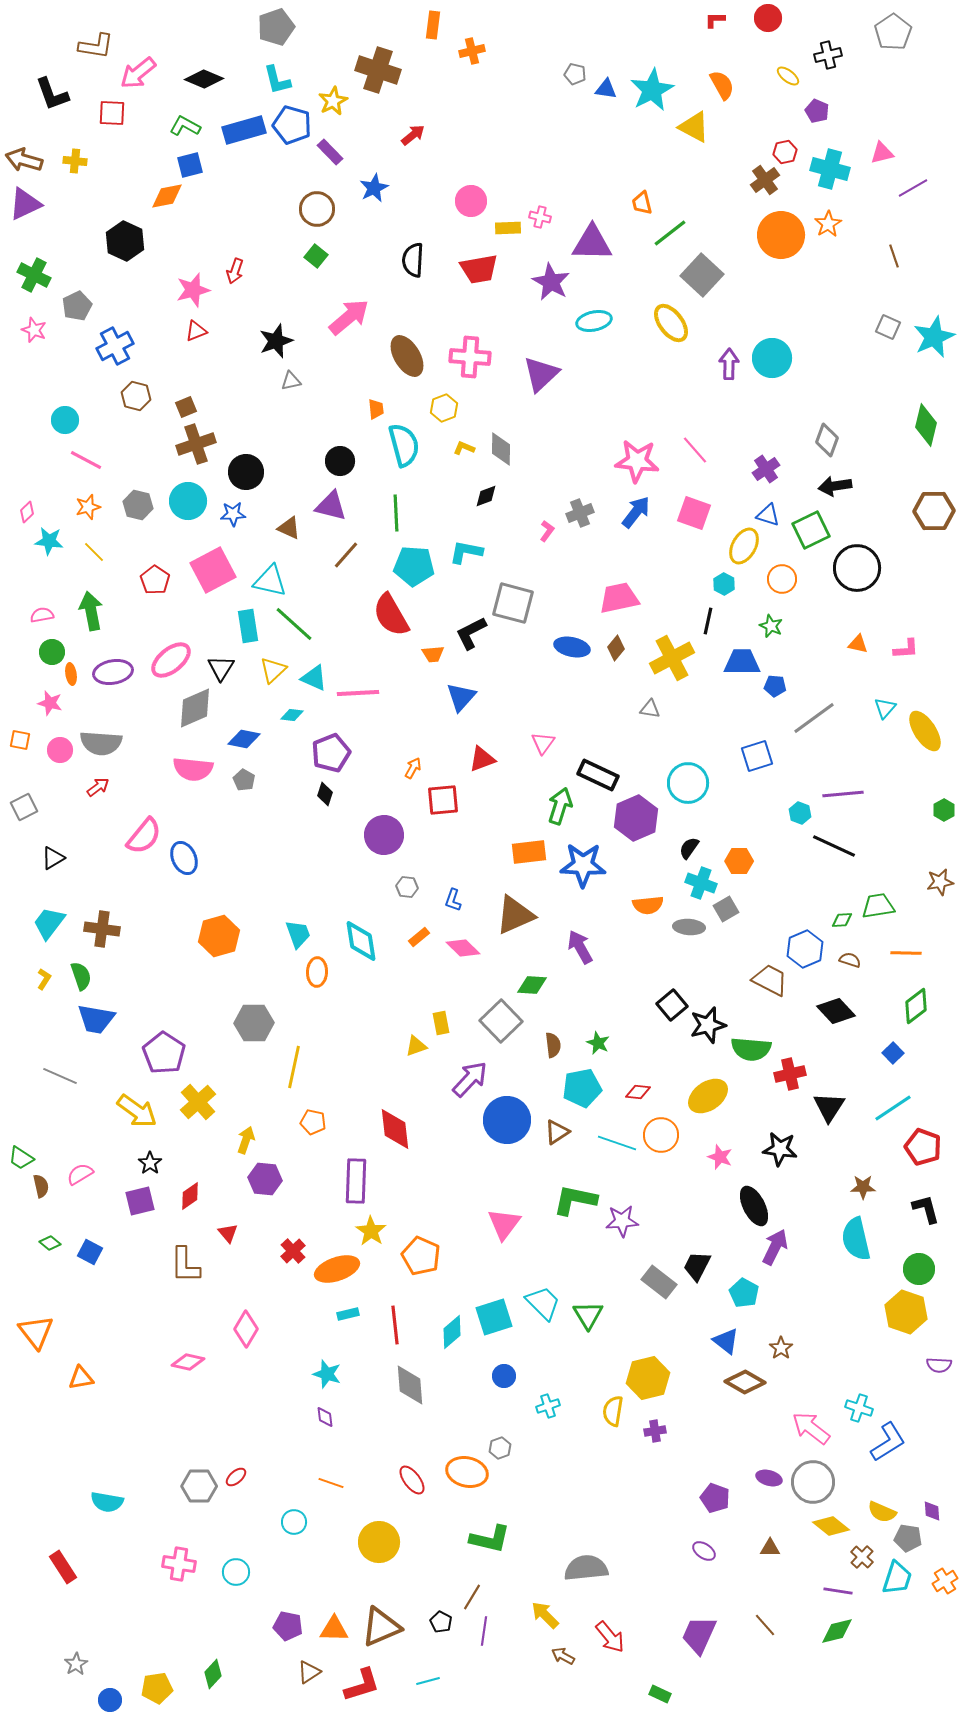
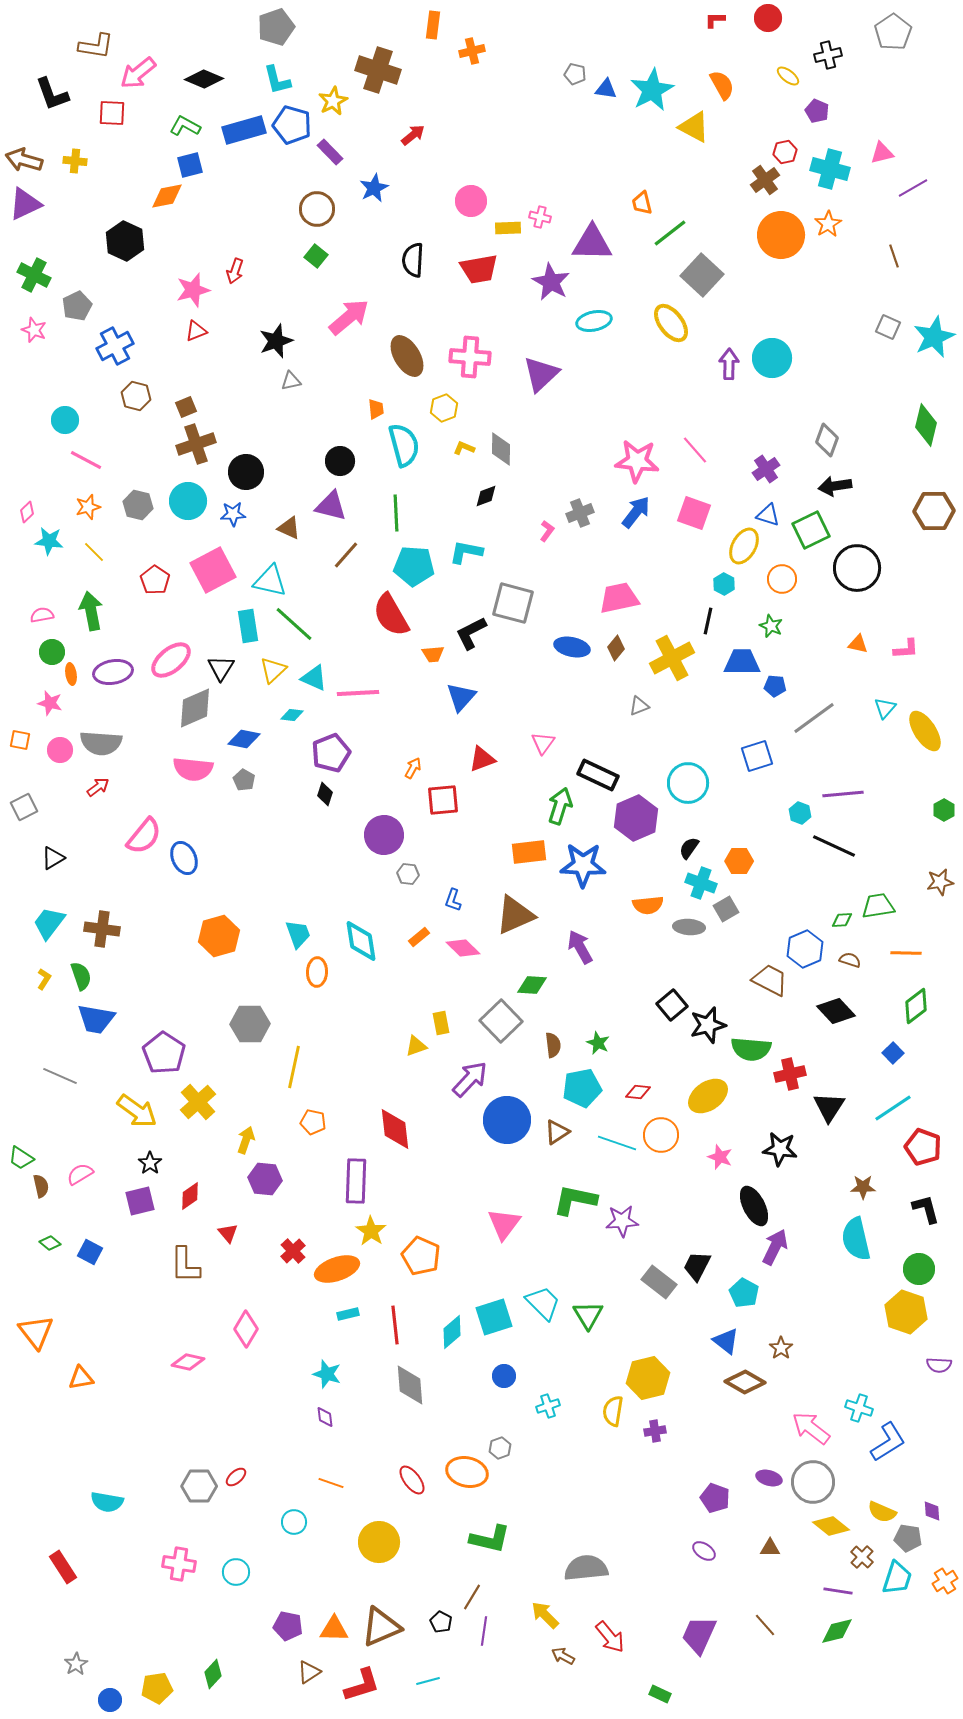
gray triangle at (650, 709): moved 11 px left, 3 px up; rotated 30 degrees counterclockwise
gray hexagon at (407, 887): moved 1 px right, 13 px up
gray hexagon at (254, 1023): moved 4 px left, 1 px down
